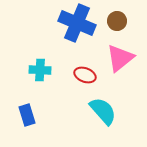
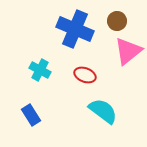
blue cross: moved 2 px left, 6 px down
pink triangle: moved 8 px right, 7 px up
cyan cross: rotated 25 degrees clockwise
cyan semicircle: rotated 12 degrees counterclockwise
blue rectangle: moved 4 px right; rotated 15 degrees counterclockwise
